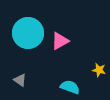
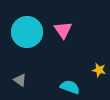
cyan circle: moved 1 px left, 1 px up
pink triangle: moved 3 px right, 11 px up; rotated 36 degrees counterclockwise
